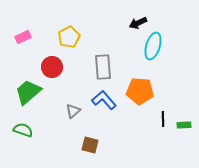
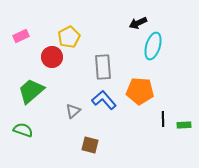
pink rectangle: moved 2 px left, 1 px up
red circle: moved 10 px up
green trapezoid: moved 3 px right, 1 px up
